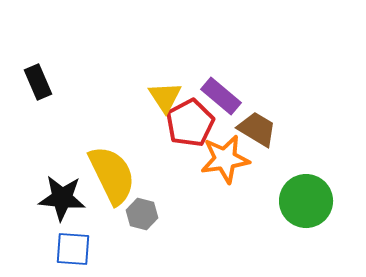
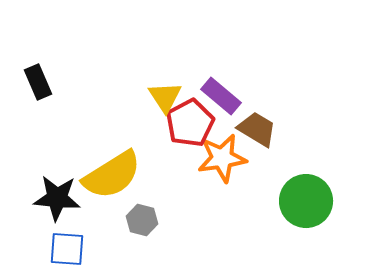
orange star: moved 3 px left, 1 px up
yellow semicircle: rotated 84 degrees clockwise
black star: moved 5 px left
gray hexagon: moved 6 px down
blue square: moved 6 px left
